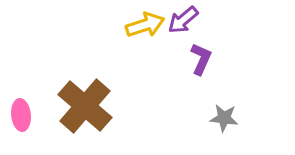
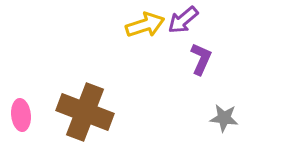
brown cross: moved 6 px down; rotated 20 degrees counterclockwise
